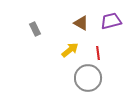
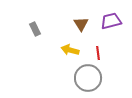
brown triangle: moved 1 px down; rotated 28 degrees clockwise
yellow arrow: rotated 126 degrees counterclockwise
